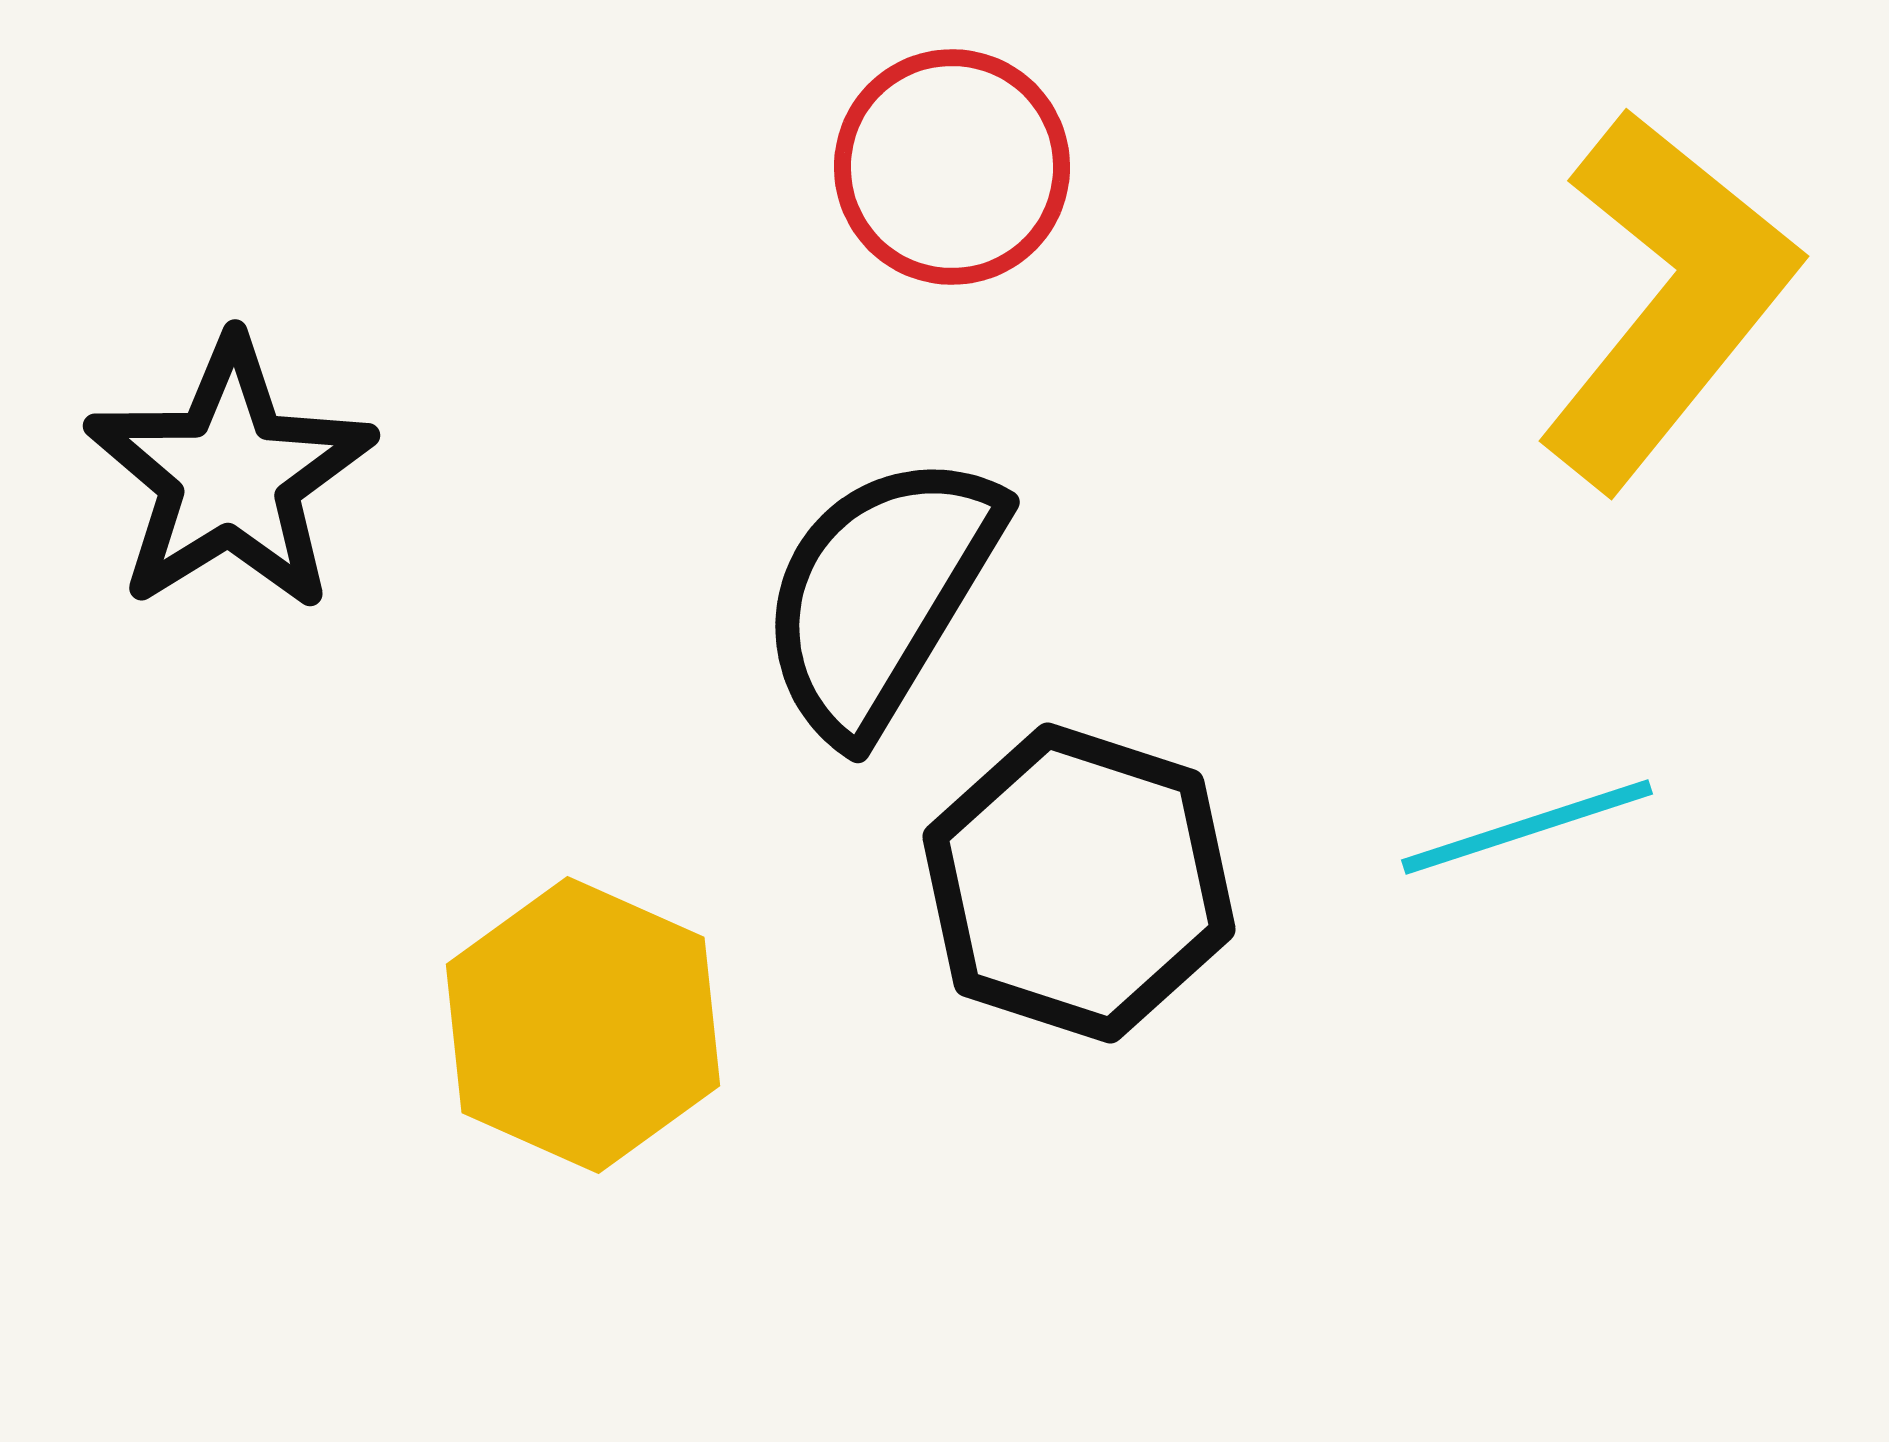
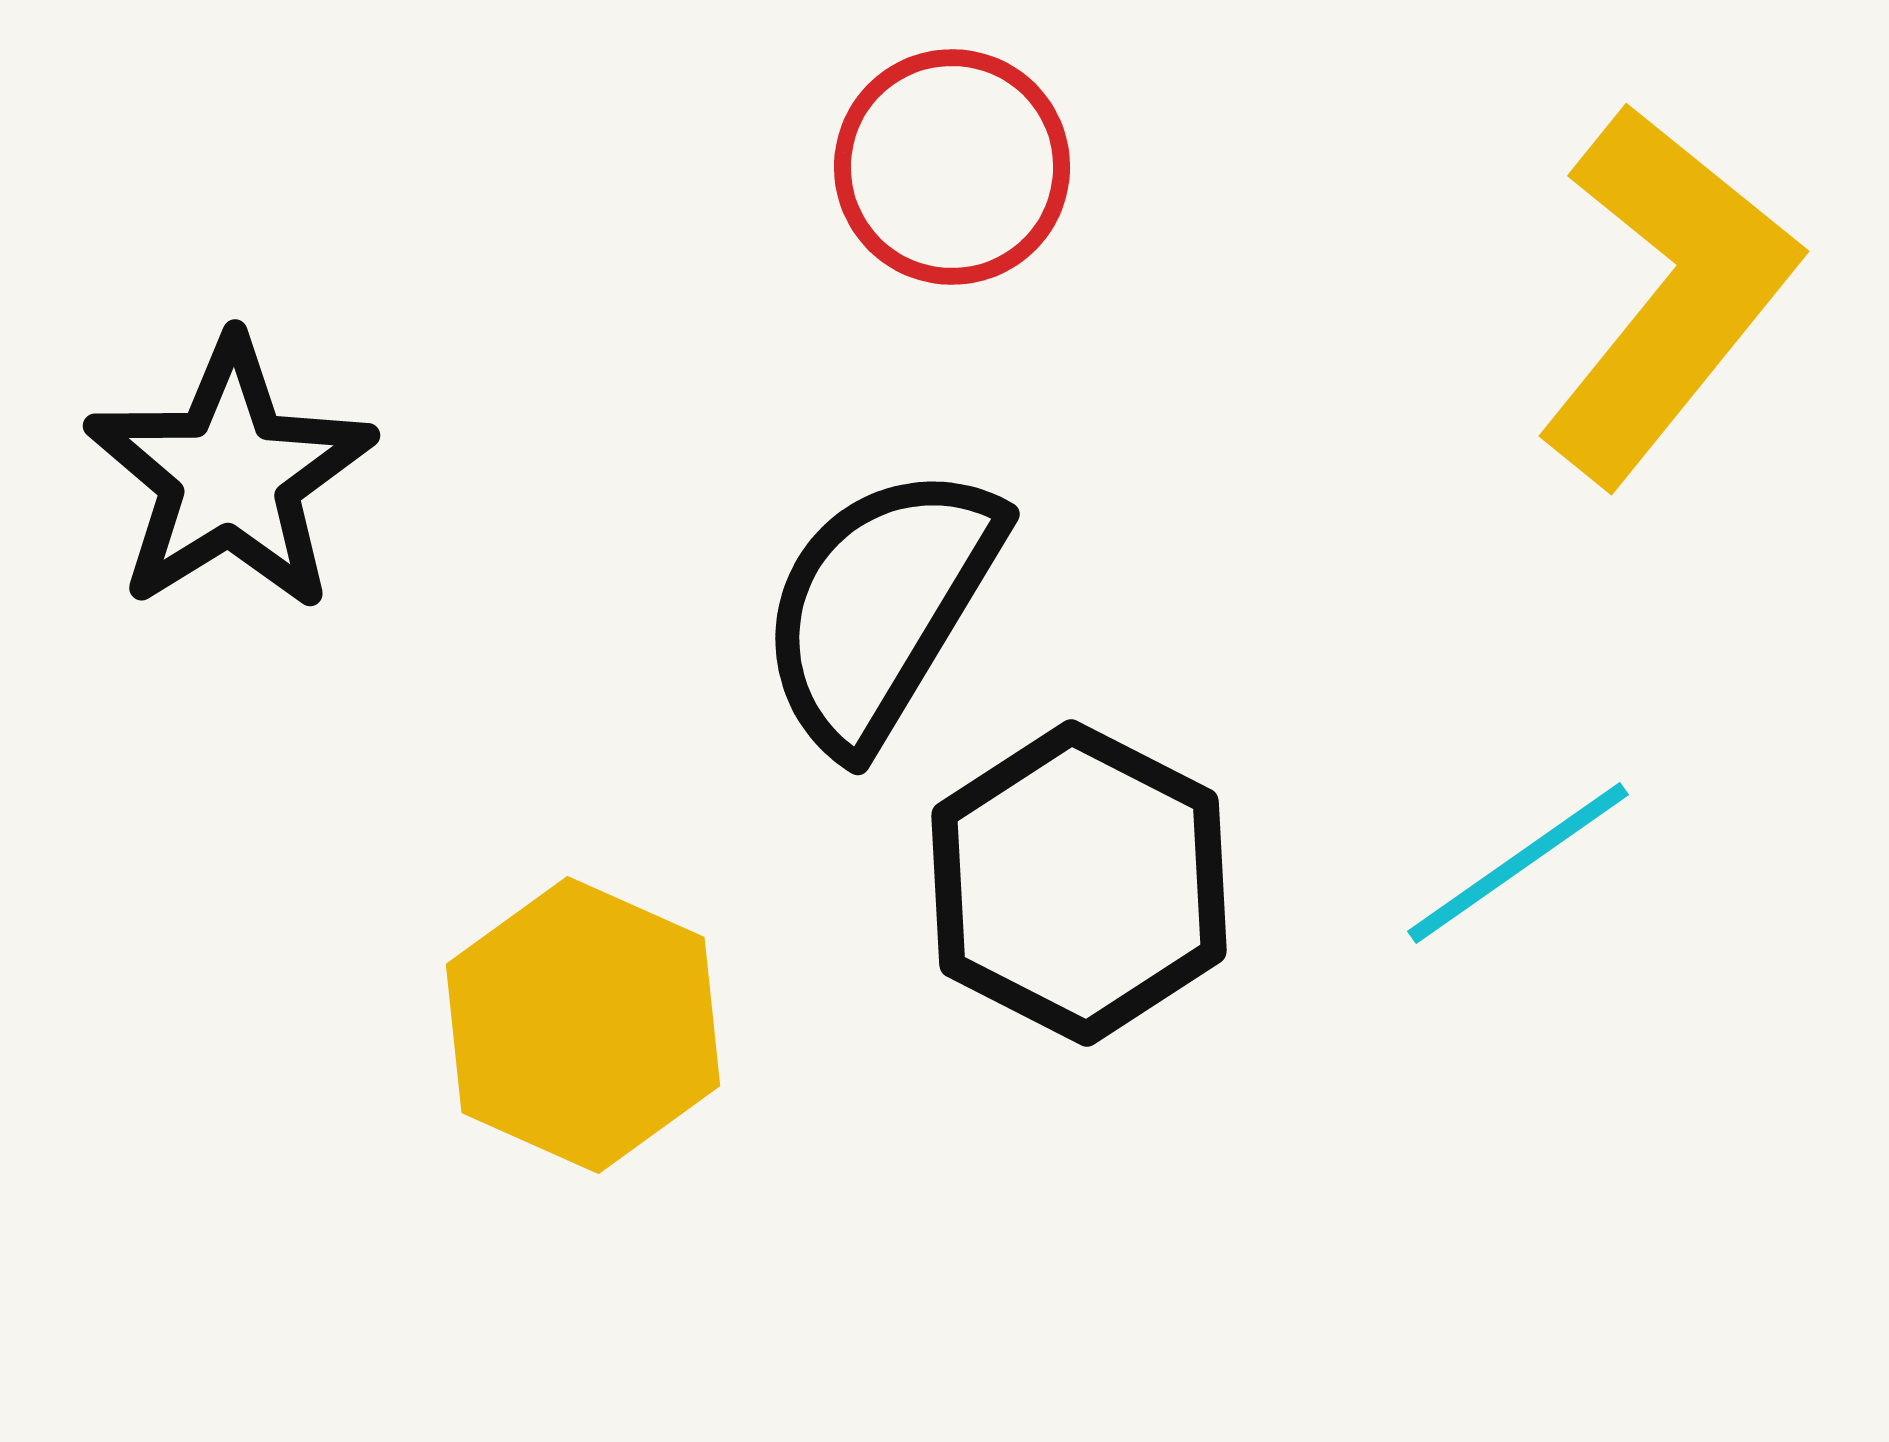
yellow L-shape: moved 5 px up
black semicircle: moved 12 px down
cyan line: moved 9 px left, 36 px down; rotated 17 degrees counterclockwise
black hexagon: rotated 9 degrees clockwise
